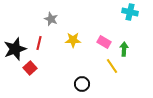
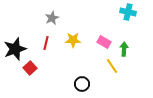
cyan cross: moved 2 px left
gray star: moved 1 px right, 1 px up; rotated 24 degrees clockwise
red line: moved 7 px right
